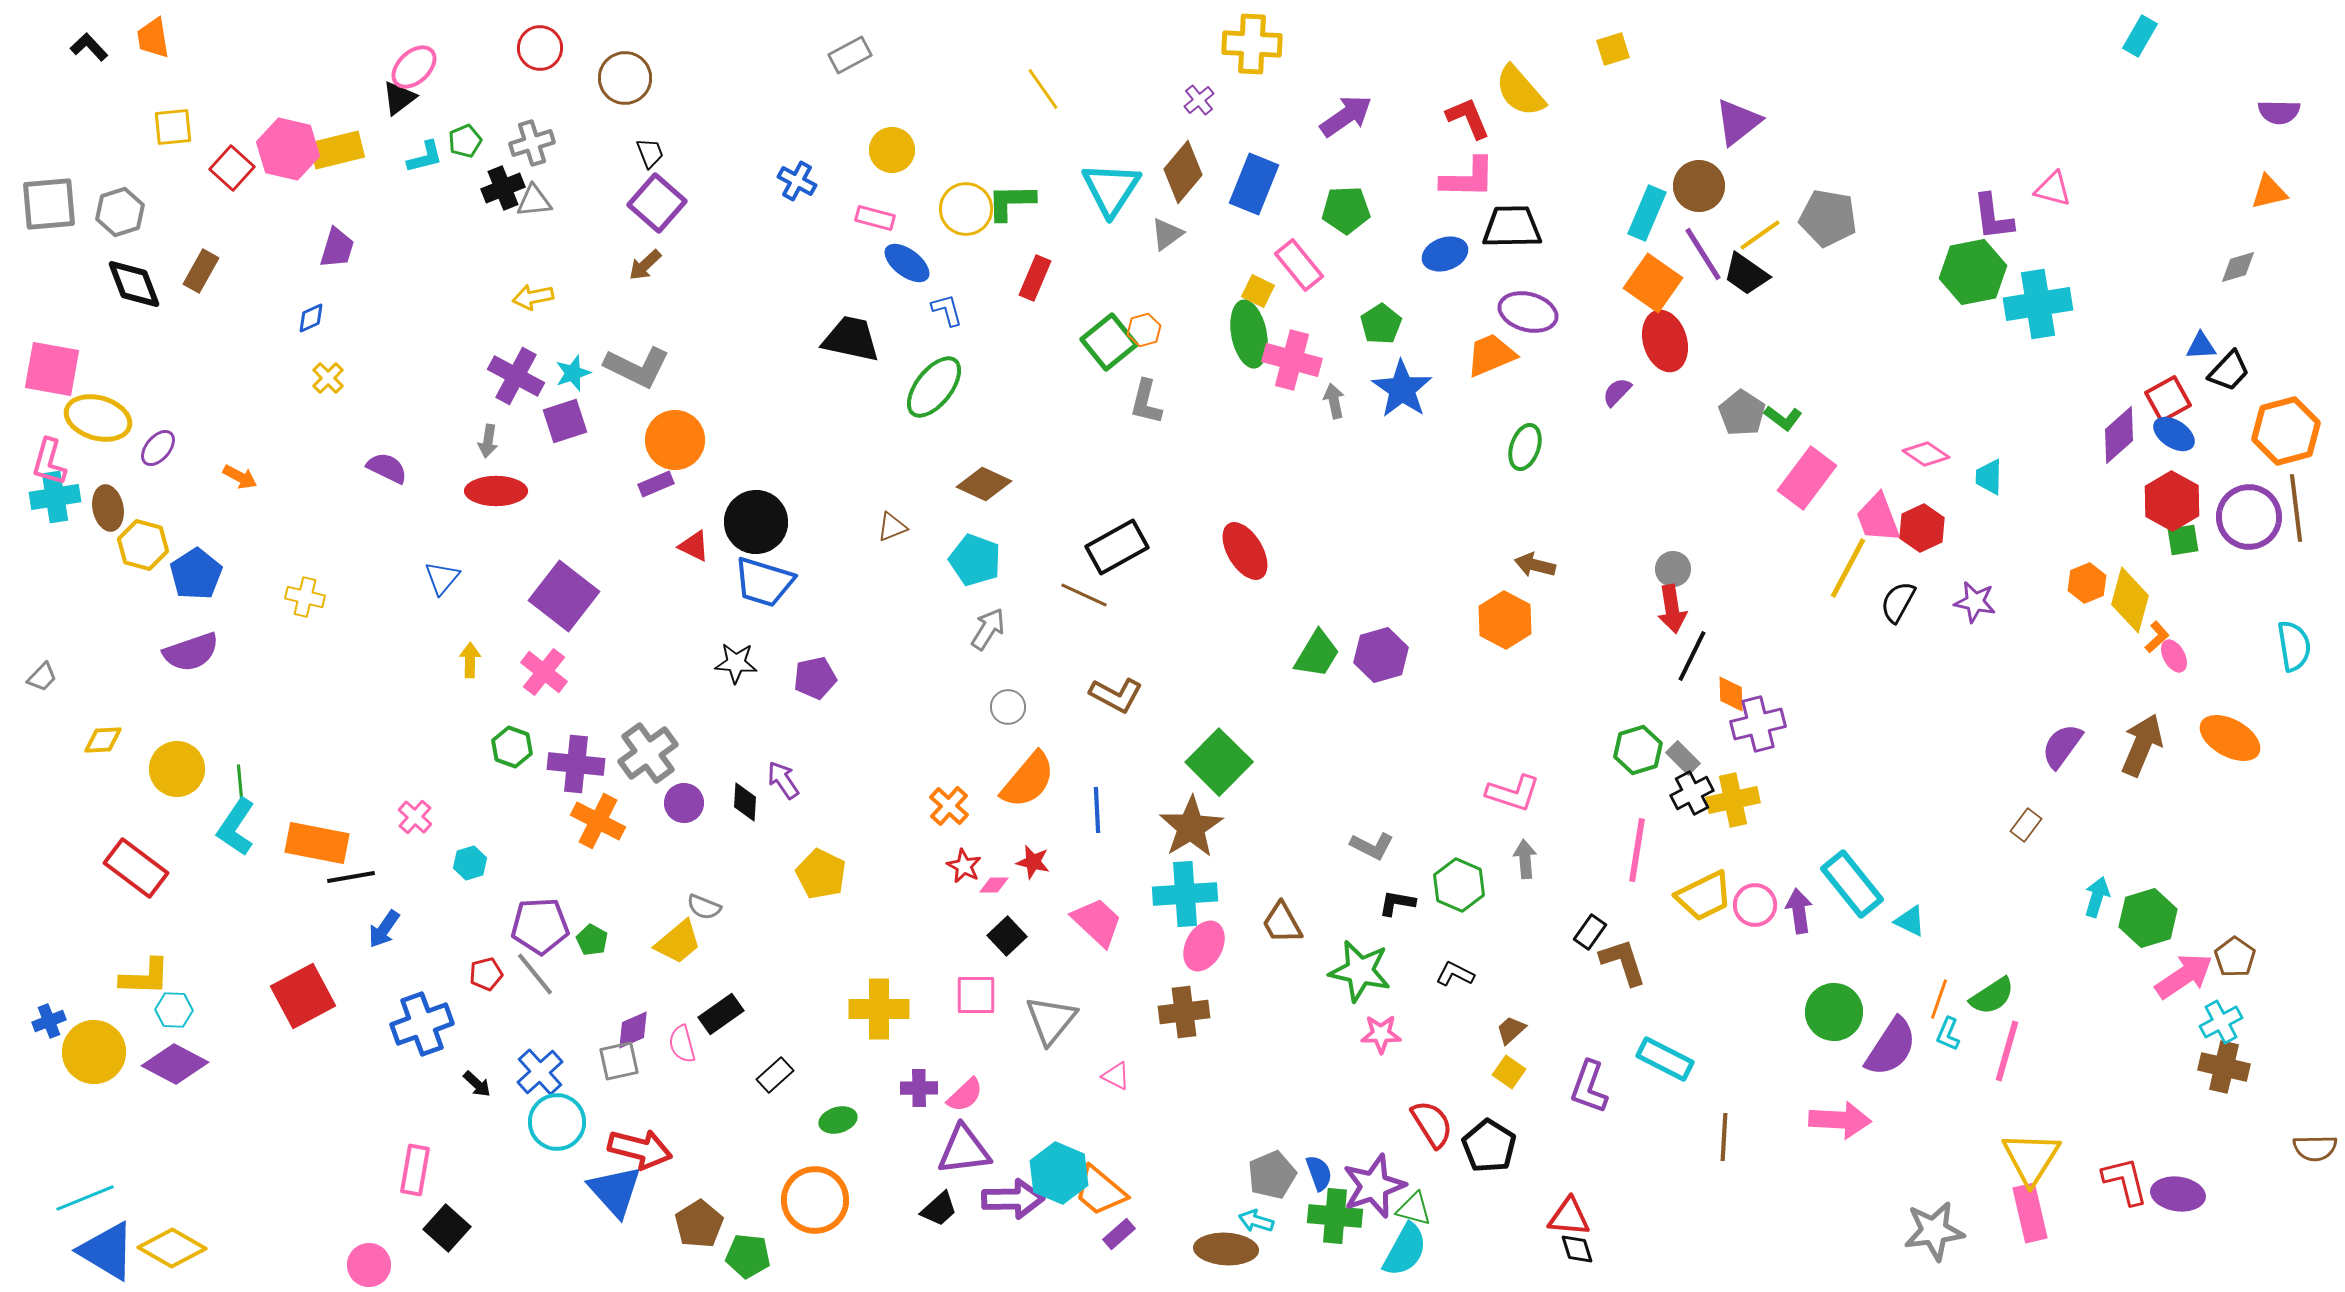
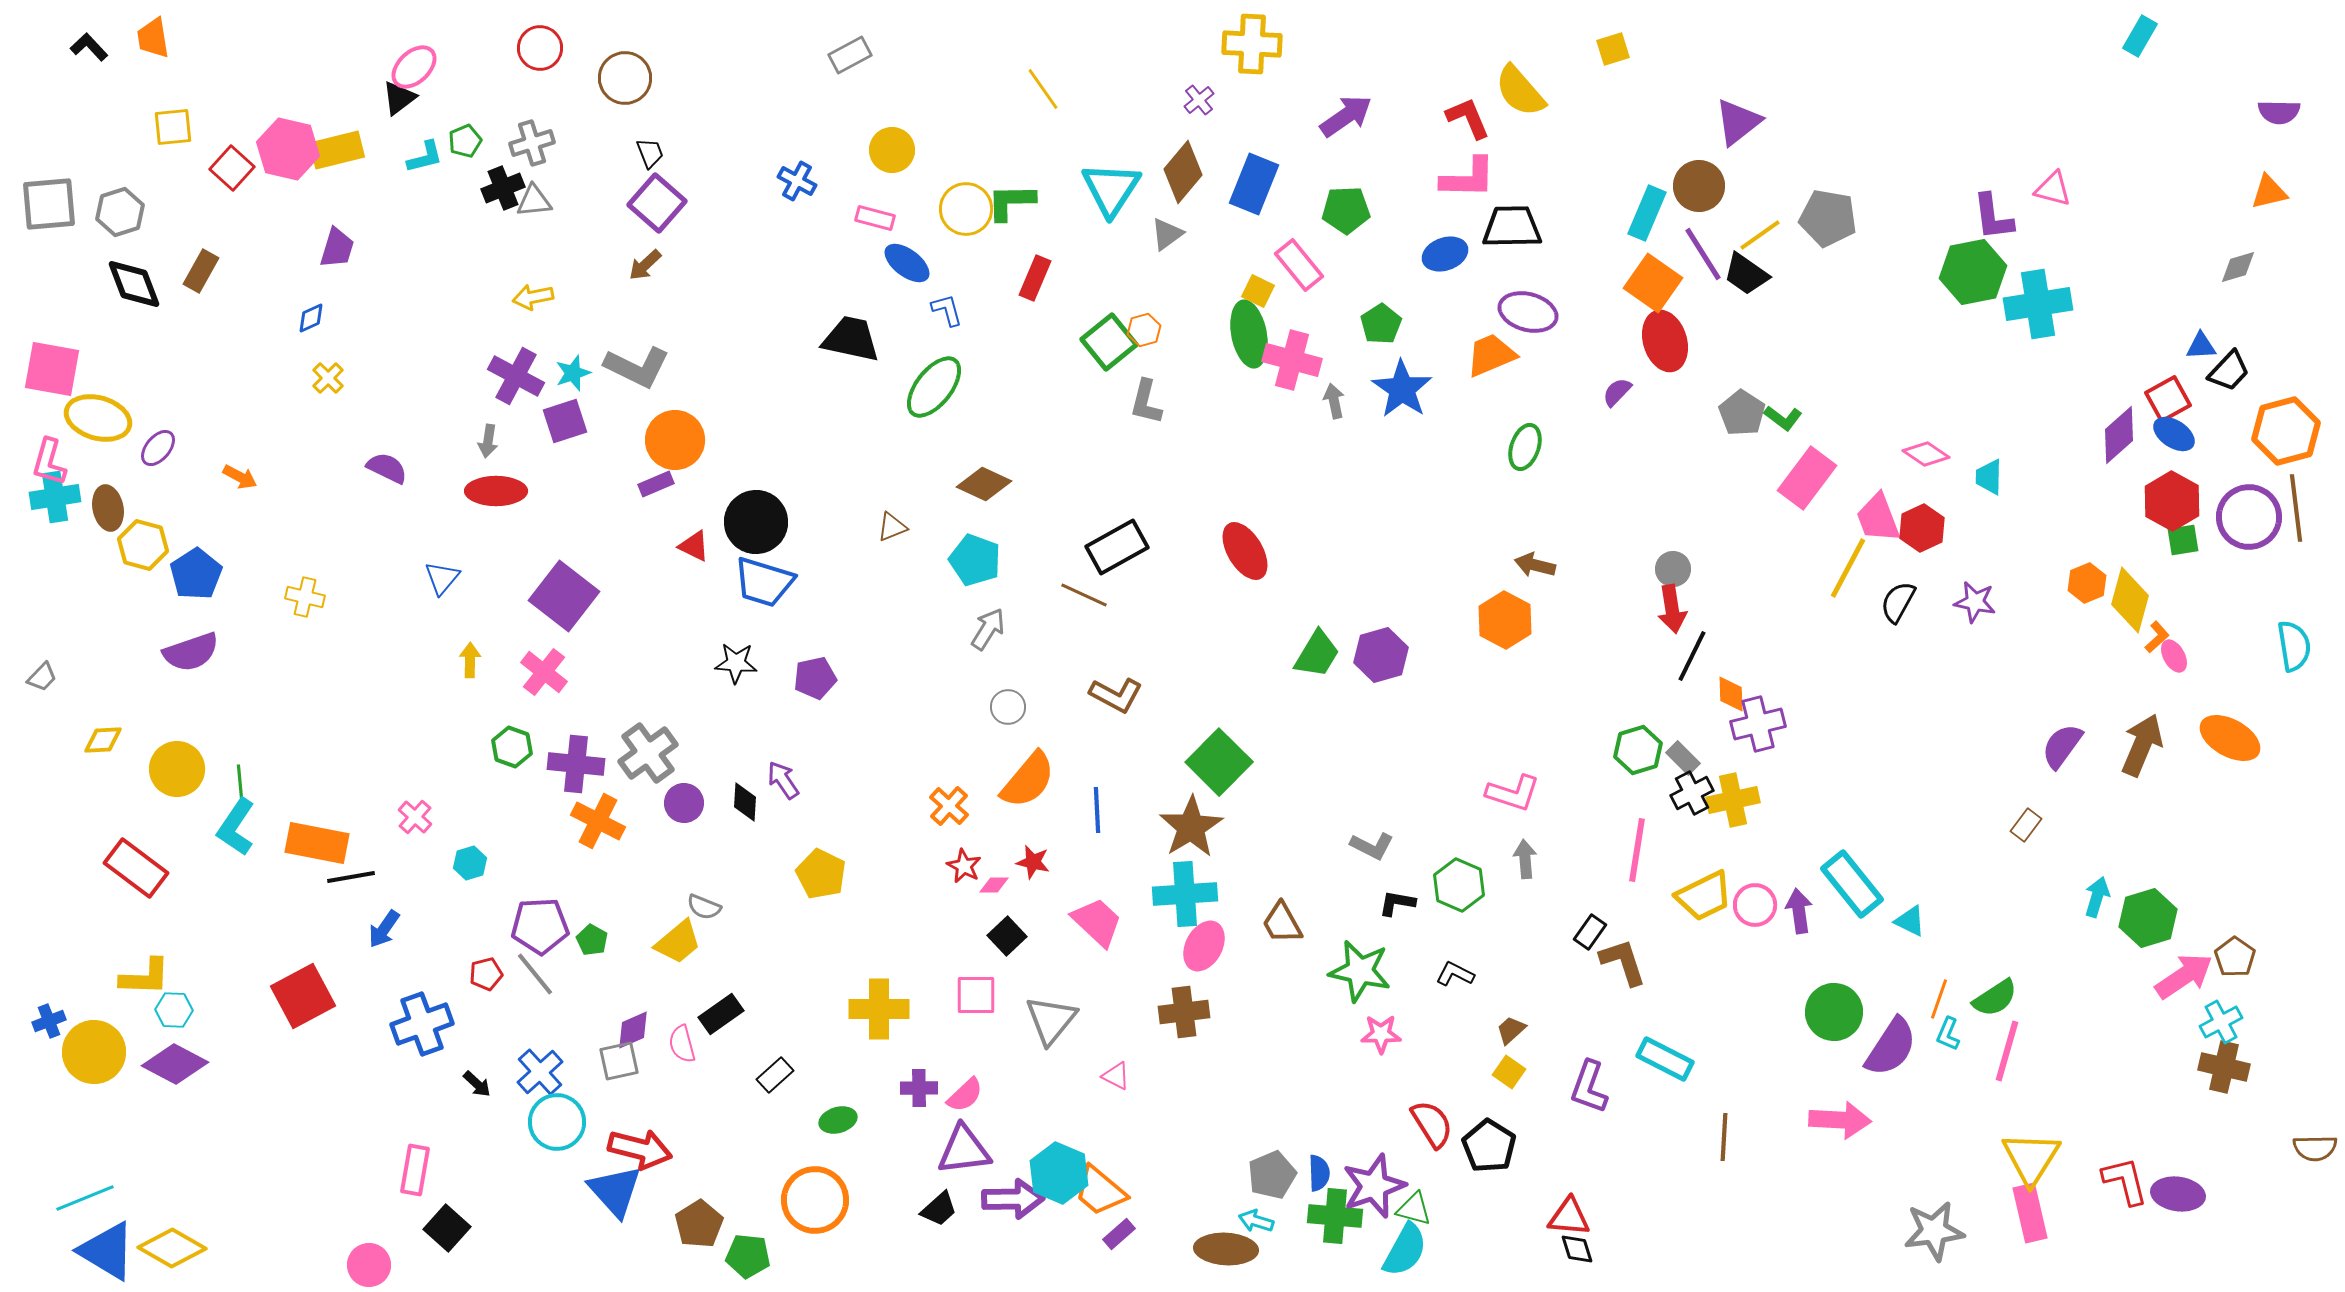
green semicircle at (1992, 996): moved 3 px right, 2 px down
blue semicircle at (1319, 1173): rotated 18 degrees clockwise
